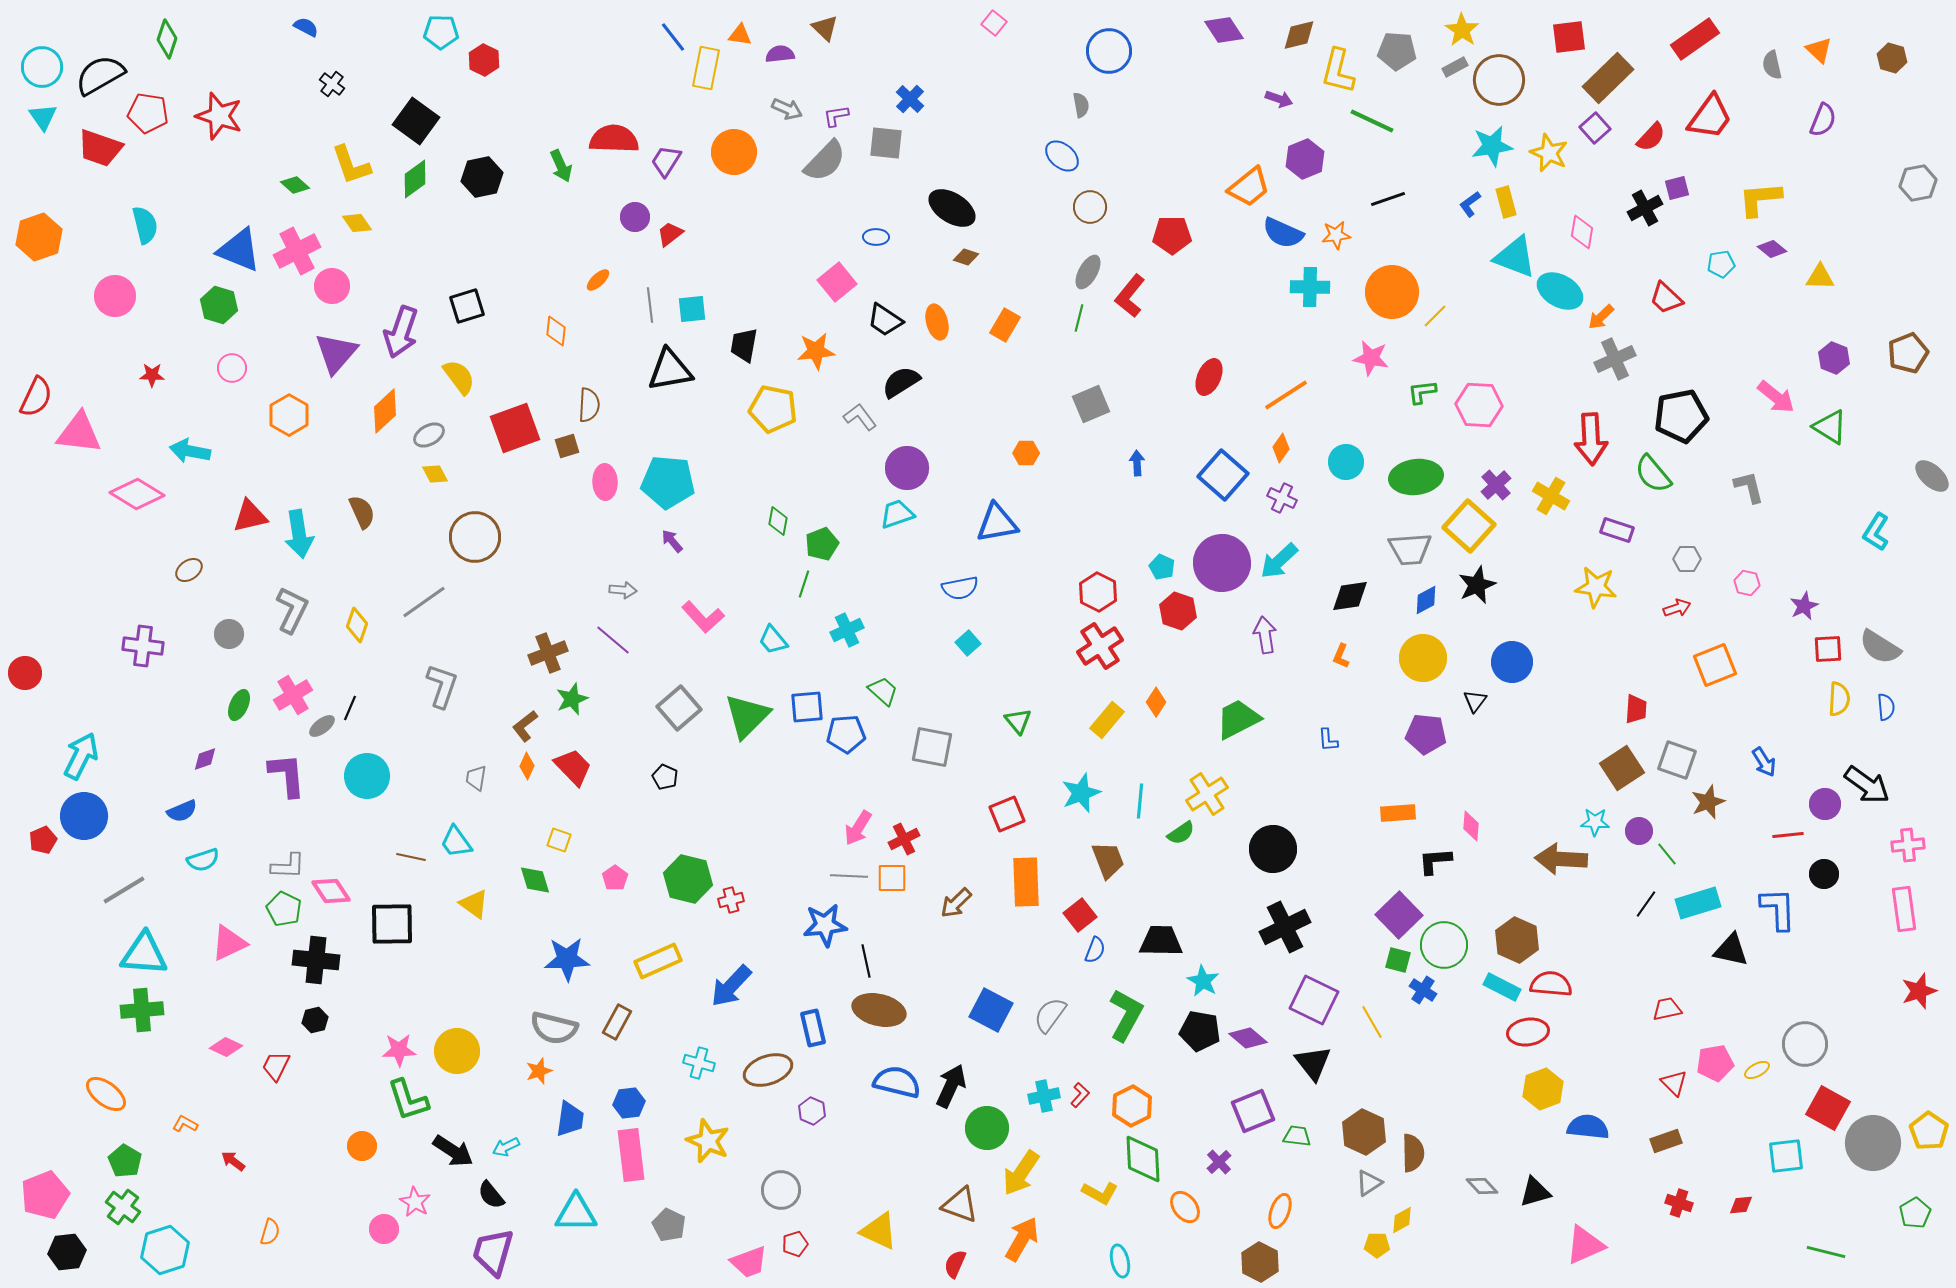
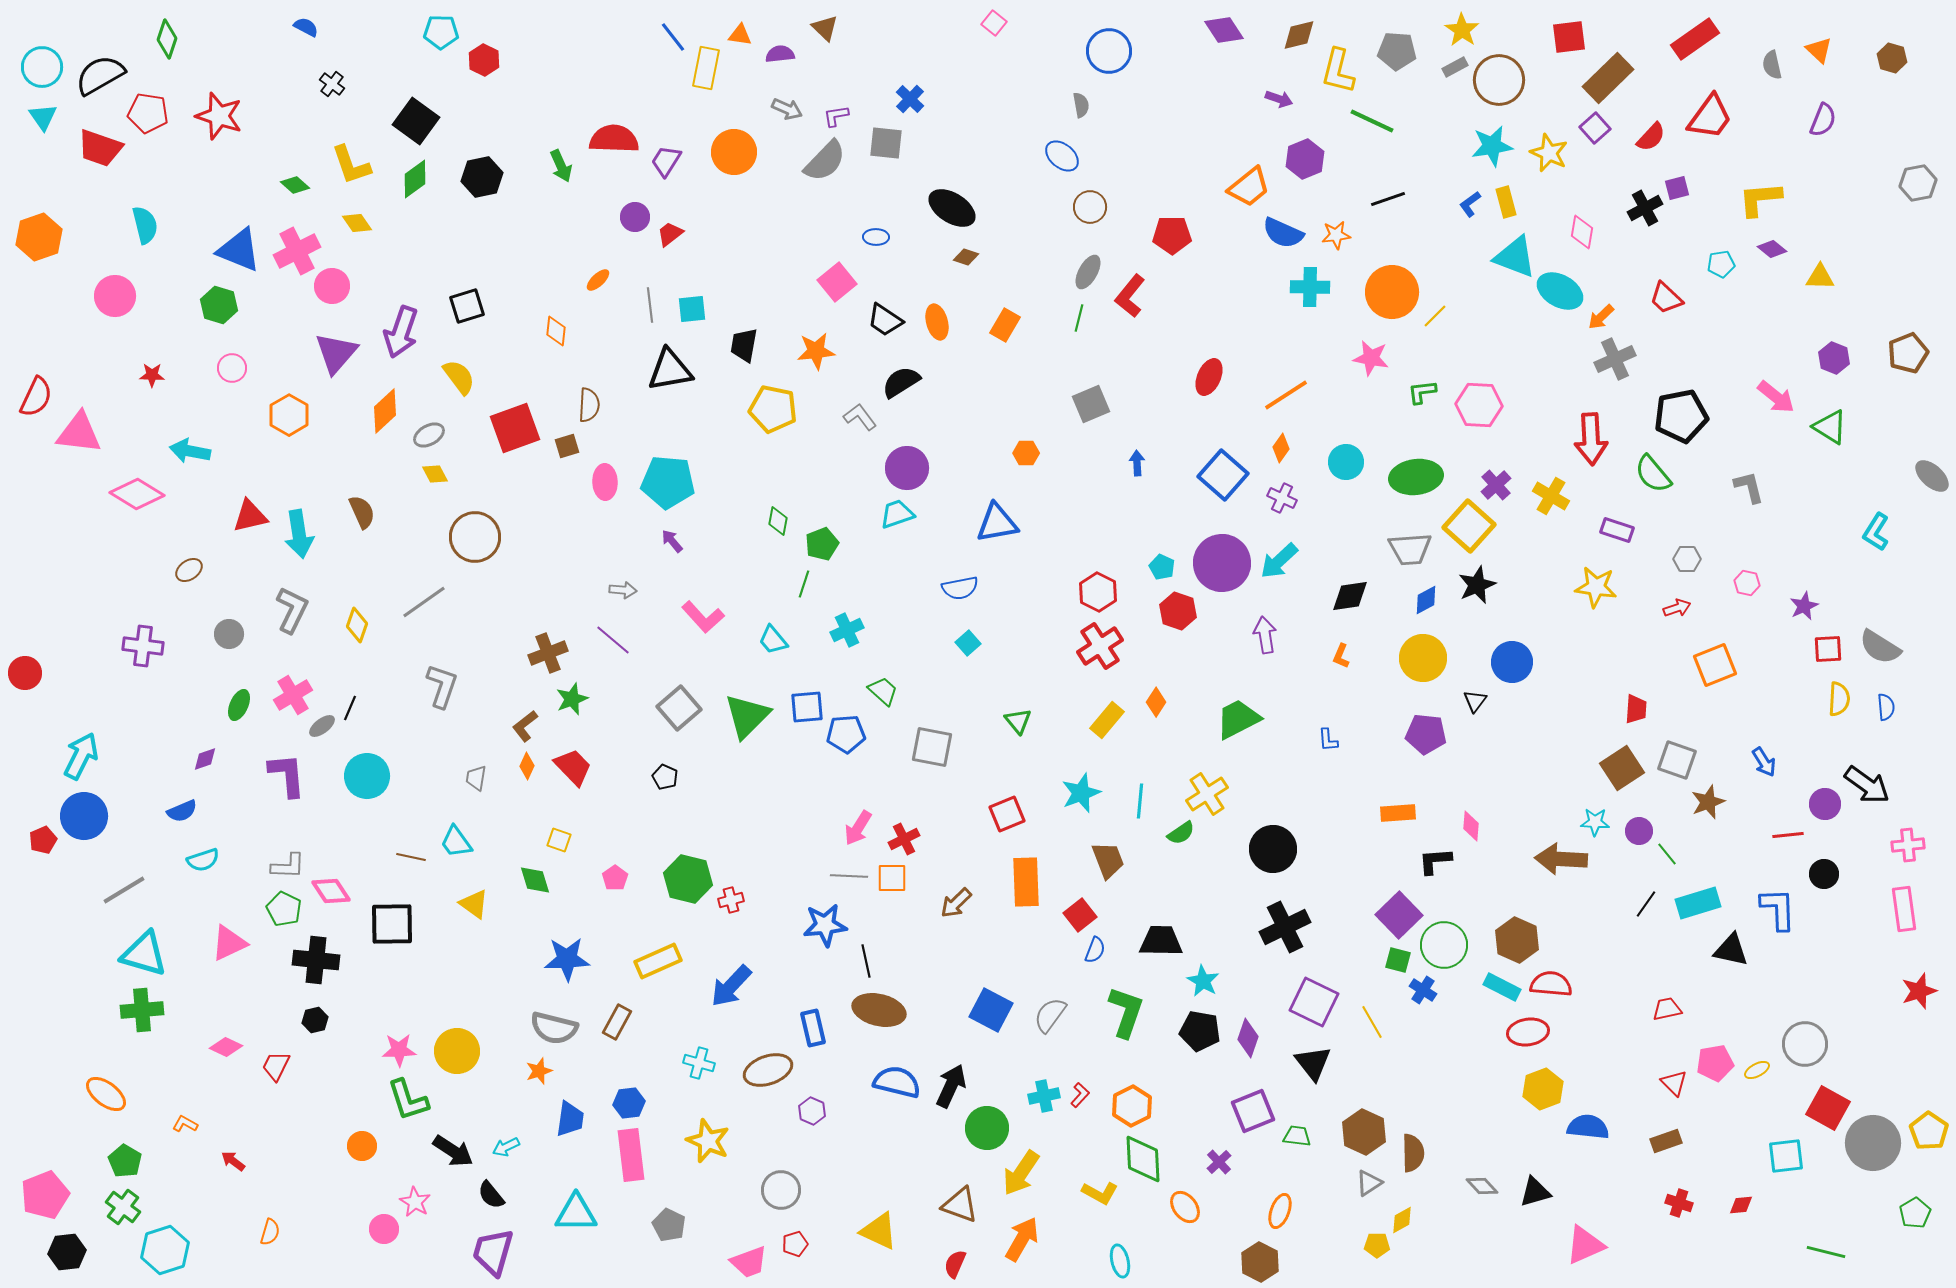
cyan triangle at (144, 954): rotated 12 degrees clockwise
purple square at (1314, 1000): moved 2 px down
green L-shape at (1126, 1015): moved 3 px up; rotated 10 degrees counterclockwise
purple diamond at (1248, 1038): rotated 69 degrees clockwise
